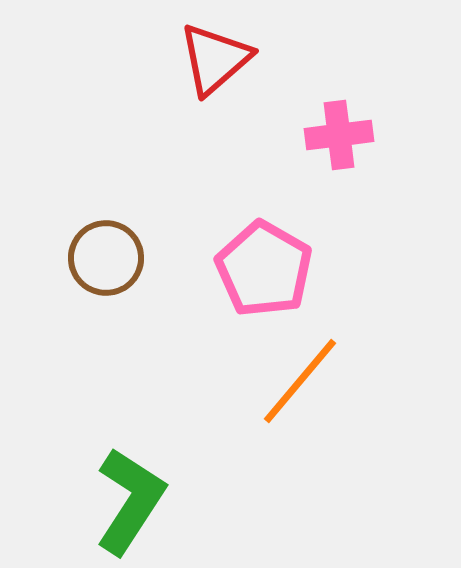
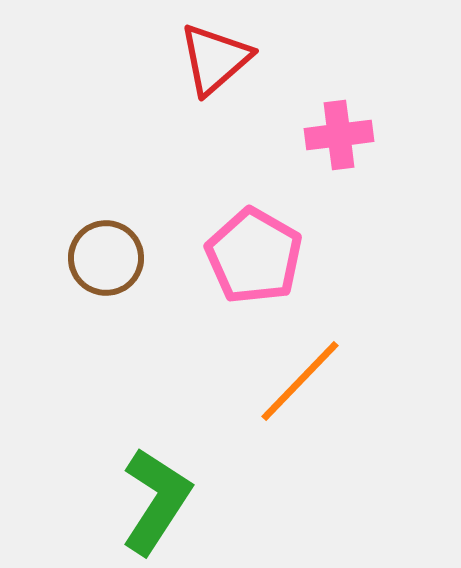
pink pentagon: moved 10 px left, 13 px up
orange line: rotated 4 degrees clockwise
green L-shape: moved 26 px right
